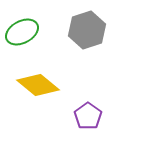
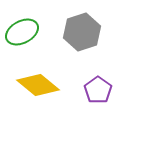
gray hexagon: moved 5 px left, 2 px down
purple pentagon: moved 10 px right, 26 px up
